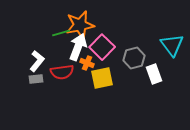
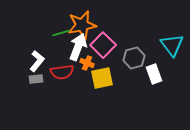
orange star: moved 2 px right
pink square: moved 1 px right, 2 px up
